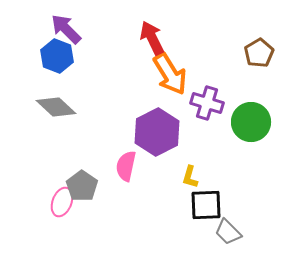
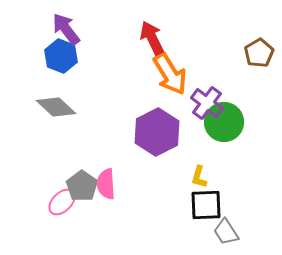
purple arrow: rotated 8 degrees clockwise
blue hexagon: moved 4 px right
purple cross: rotated 20 degrees clockwise
green circle: moved 27 px left
pink semicircle: moved 20 px left, 18 px down; rotated 16 degrees counterclockwise
yellow L-shape: moved 9 px right
pink ellipse: rotated 24 degrees clockwise
gray trapezoid: moved 2 px left; rotated 12 degrees clockwise
